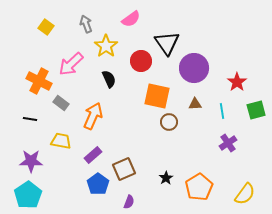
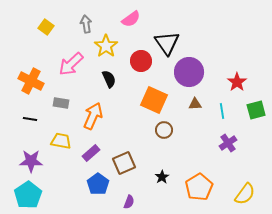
gray arrow: rotated 12 degrees clockwise
purple circle: moved 5 px left, 4 px down
orange cross: moved 8 px left
orange square: moved 3 px left, 4 px down; rotated 12 degrees clockwise
gray rectangle: rotated 28 degrees counterclockwise
brown circle: moved 5 px left, 8 px down
purple rectangle: moved 2 px left, 2 px up
brown square: moved 6 px up
black star: moved 4 px left, 1 px up
